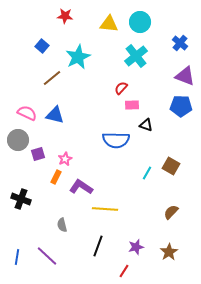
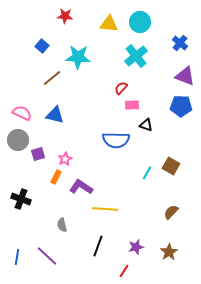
cyan star: rotated 30 degrees clockwise
pink semicircle: moved 5 px left
